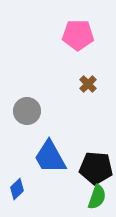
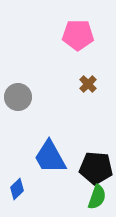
gray circle: moved 9 px left, 14 px up
